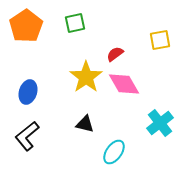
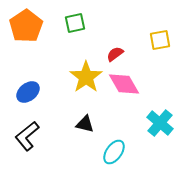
blue ellipse: rotated 35 degrees clockwise
cyan cross: rotated 12 degrees counterclockwise
